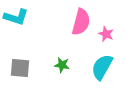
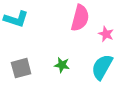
cyan L-shape: moved 2 px down
pink semicircle: moved 1 px left, 4 px up
gray square: moved 1 px right; rotated 20 degrees counterclockwise
